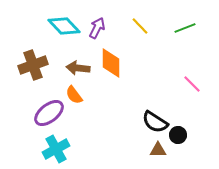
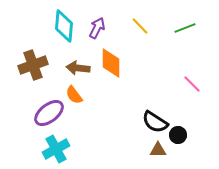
cyan diamond: rotated 48 degrees clockwise
